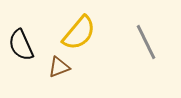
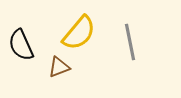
gray line: moved 16 px left; rotated 15 degrees clockwise
